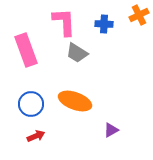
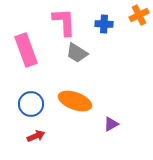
purple triangle: moved 6 px up
